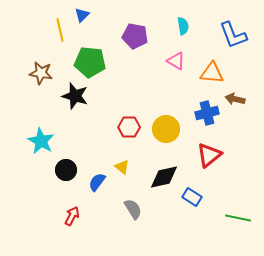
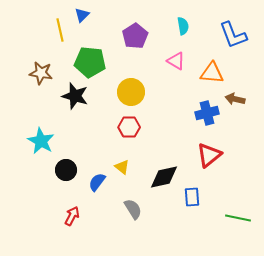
purple pentagon: rotated 30 degrees clockwise
yellow circle: moved 35 px left, 37 px up
blue rectangle: rotated 54 degrees clockwise
